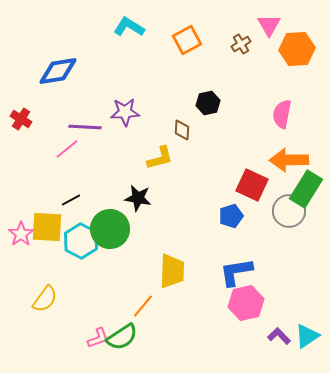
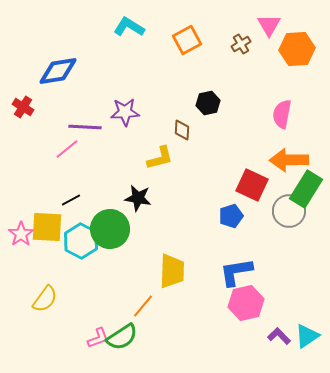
red cross: moved 2 px right, 12 px up
